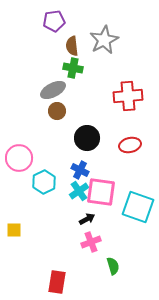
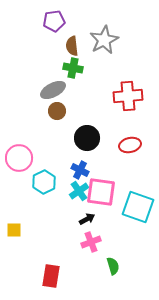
red rectangle: moved 6 px left, 6 px up
